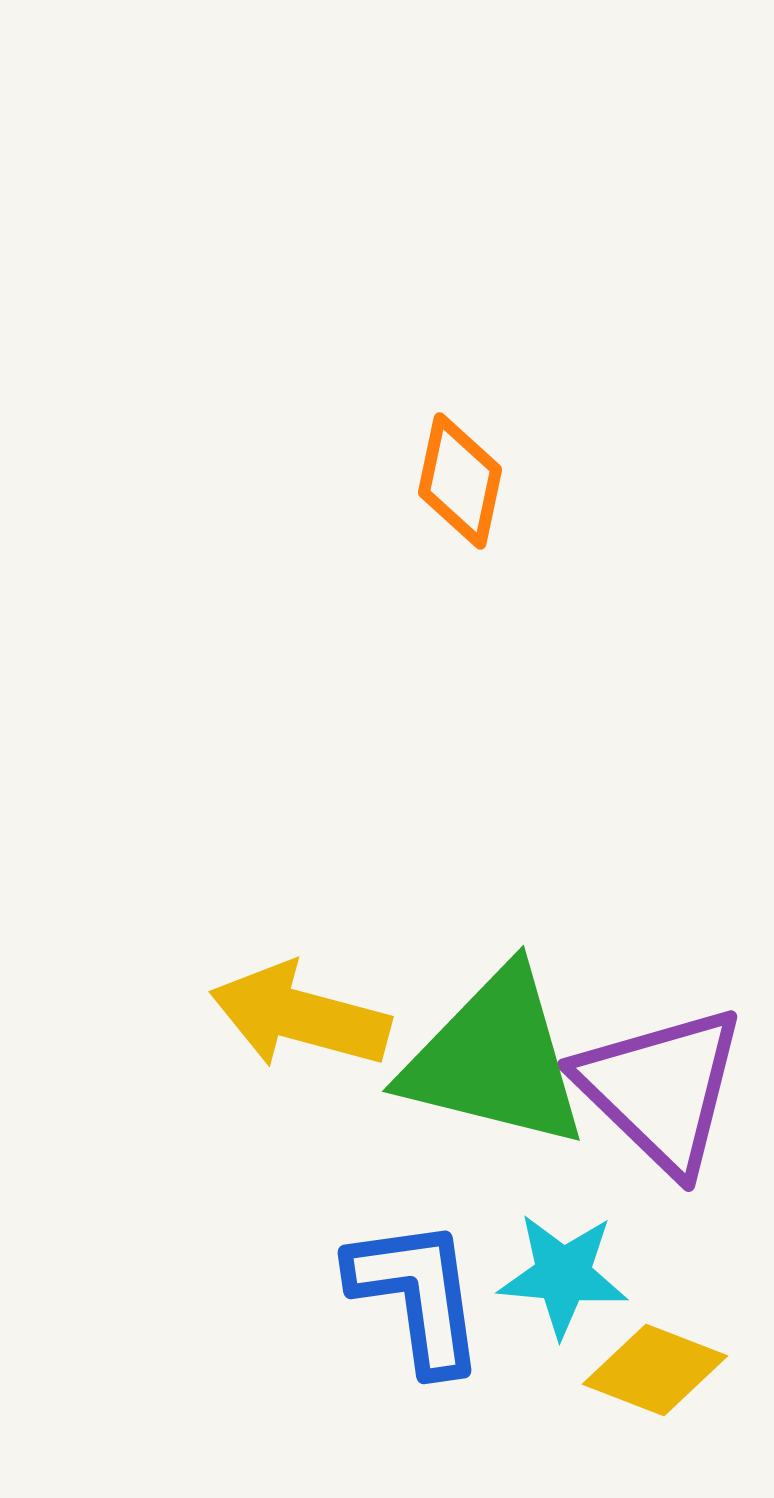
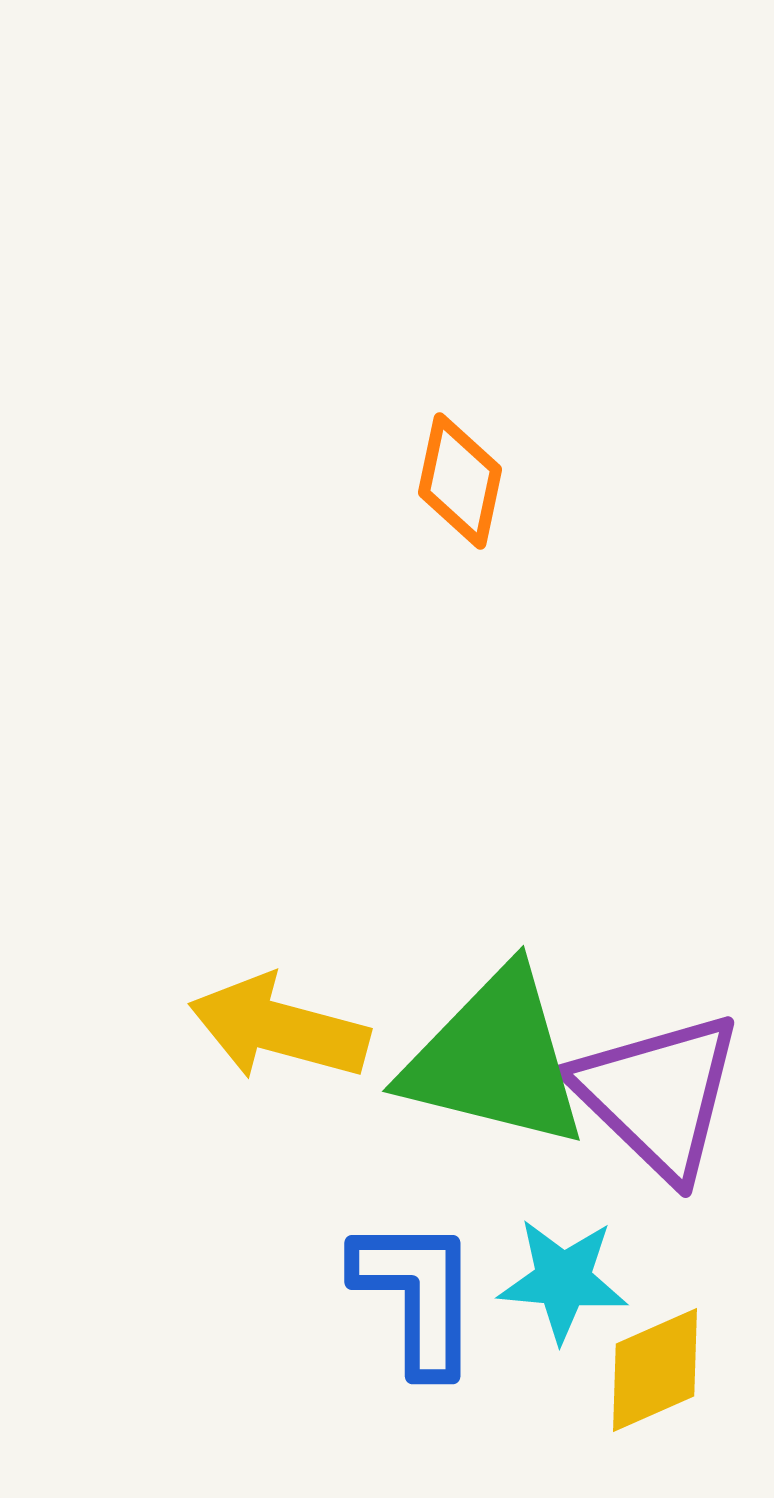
yellow arrow: moved 21 px left, 12 px down
purple triangle: moved 3 px left, 6 px down
cyan star: moved 5 px down
blue L-shape: rotated 8 degrees clockwise
yellow diamond: rotated 45 degrees counterclockwise
